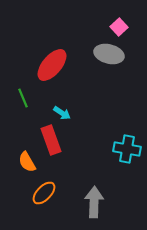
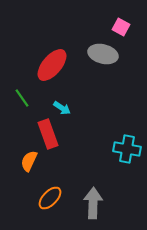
pink square: moved 2 px right; rotated 18 degrees counterclockwise
gray ellipse: moved 6 px left
green line: moved 1 px left; rotated 12 degrees counterclockwise
cyan arrow: moved 5 px up
red rectangle: moved 3 px left, 6 px up
orange semicircle: moved 2 px right, 1 px up; rotated 55 degrees clockwise
orange ellipse: moved 6 px right, 5 px down
gray arrow: moved 1 px left, 1 px down
